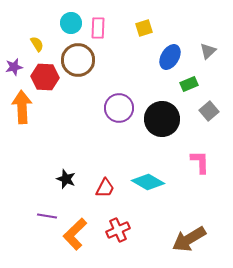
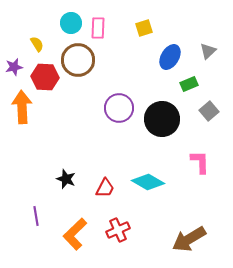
purple line: moved 11 px left; rotated 72 degrees clockwise
